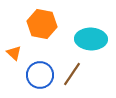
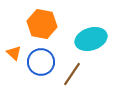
cyan ellipse: rotated 20 degrees counterclockwise
blue circle: moved 1 px right, 13 px up
